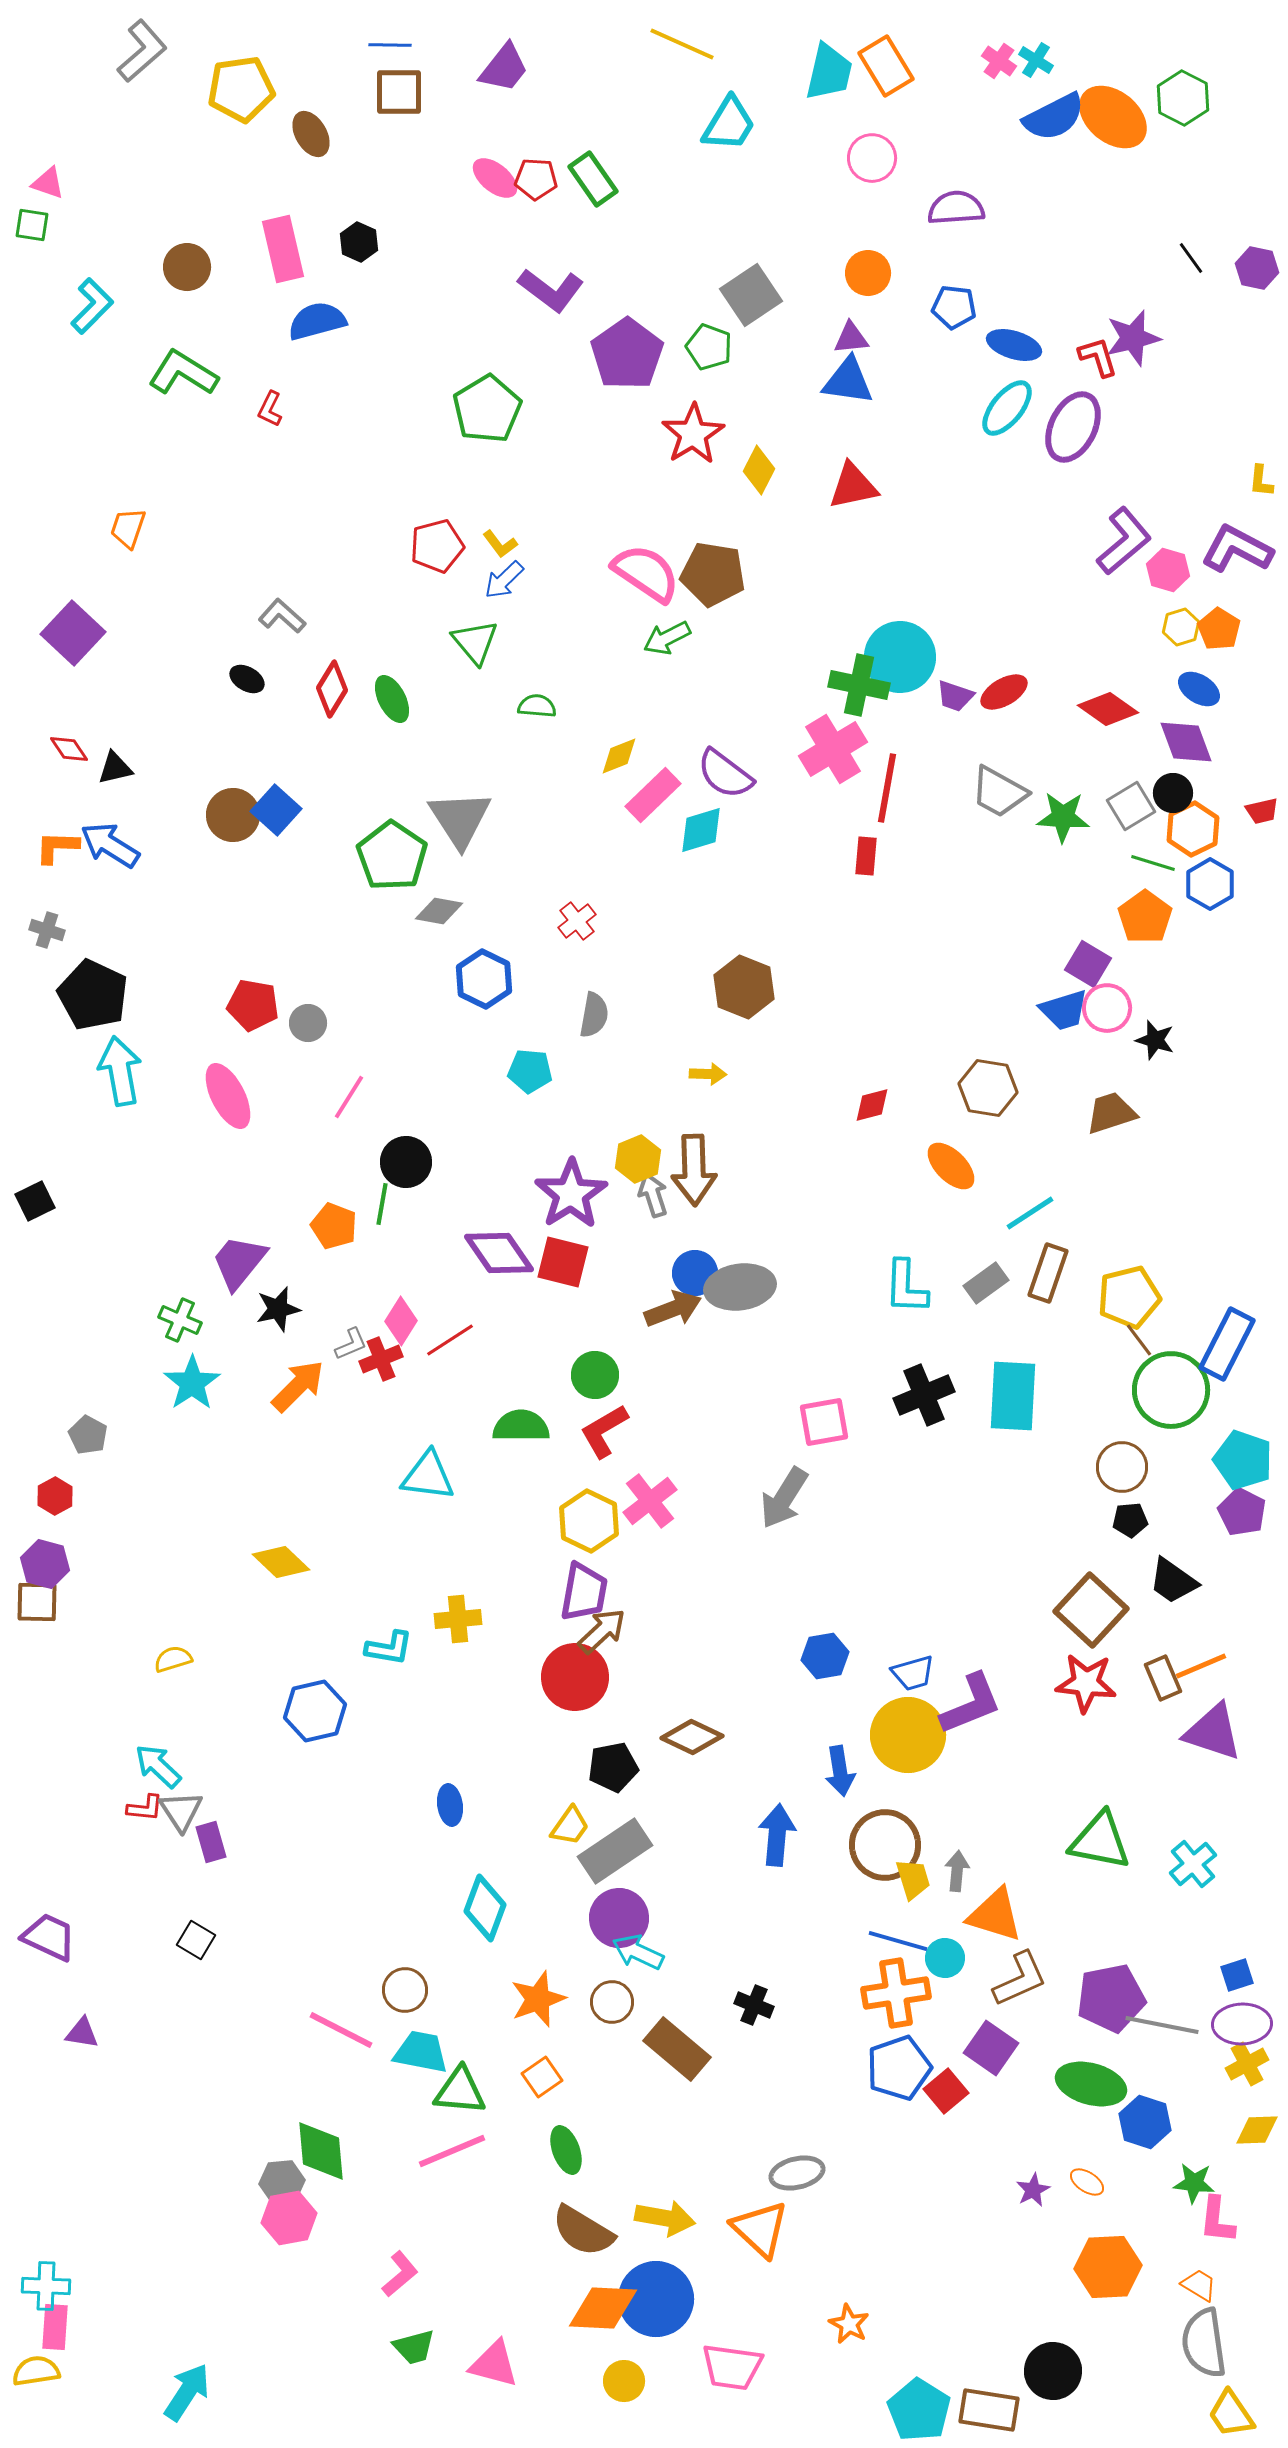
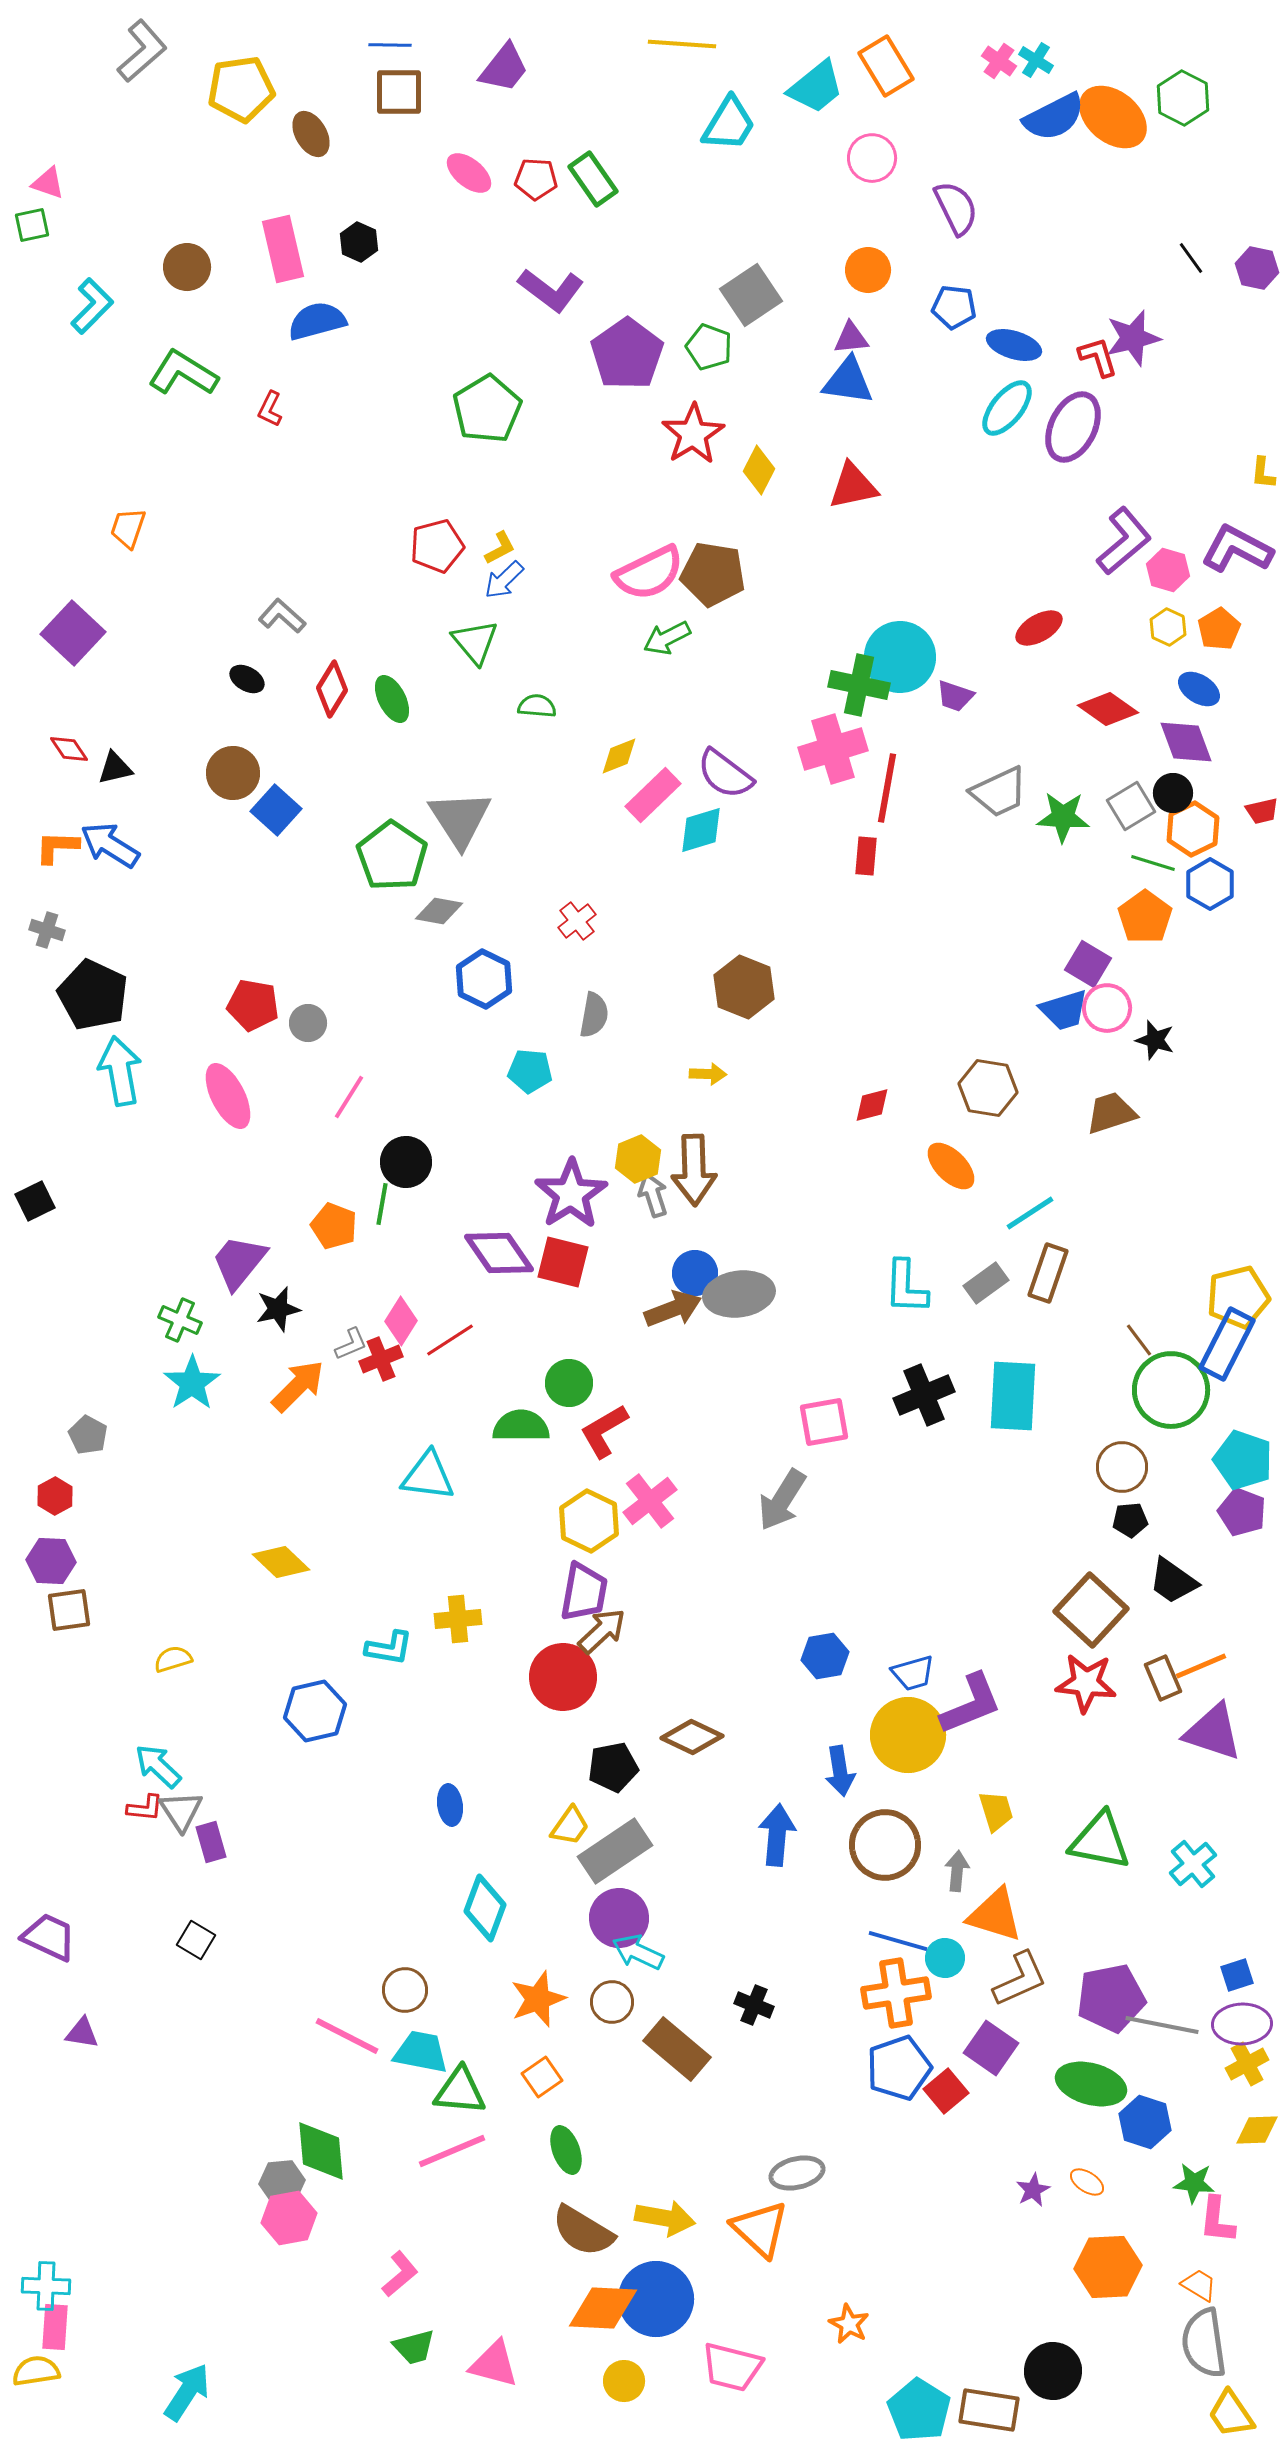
yellow line at (682, 44): rotated 20 degrees counterclockwise
cyan trapezoid at (829, 72): moved 13 px left, 15 px down; rotated 38 degrees clockwise
pink ellipse at (495, 178): moved 26 px left, 5 px up
purple semicircle at (956, 208): rotated 68 degrees clockwise
green square at (32, 225): rotated 21 degrees counterclockwise
orange circle at (868, 273): moved 3 px up
yellow L-shape at (1261, 481): moved 2 px right, 8 px up
yellow L-shape at (500, 544): moved 4 px down; rotated 81 degrees counterclockwise
pink semicircle at (646, 573): moved 3 px right; rotated 120 degrees clockwise
yellow hexagon at (1181, 627): moved 13 px left; rotated 18 degrees counterclockwise
orange pentagon at (1219, 629): rotated 9 degrees clockwise
red ellipse at (1004, 692): moved 35 px right, 64 px up
pink cross at (833, 749): rotated 14 degrees clockwise
gray trapezoid at (999, 792): rotated 54 degrees counterclockwise
brown circle at (233, 815): moved 42 px up
gray ellipse at (740, 1287): moved 1 px left, 7 px down
yellow pentagon at (1129, 1297): moved 109 px right
green circle at (595, 1375): moved 26 px left, 8 px down
gray arrow at (784, 1498): moved 2 px left, 2 px down
purple pentagon at (1242, 1512): rotated 6 degrees counterclockwise
purple hexagon at (45, 1564): moved 6 px right, 3 px up; rotated 12 degrees counterclockwise
brown square at (37, 1602): moved 32 px right, 8 px down; rotated 9 degrees counterclockwise
red circle at (575, 1677): moved 12 px left
yellow trapezoid at (913, 1879): moved 83 px right, 68 px up
pink line at (341, 2030): moved 6 px right, 6 px down
pink trapezoid at (732, 2367): rotated 6 degrees clockwise
